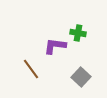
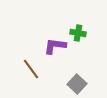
gray square: moved 4 px left, 7 px down
